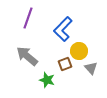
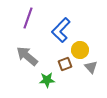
blue L-shape: moved 2 px left, 1 px down
yellow circle: moved 1 px right, 1 px up
gray triangle: moved 1 px up
green star: rotated 21 degrees counterclockwise
